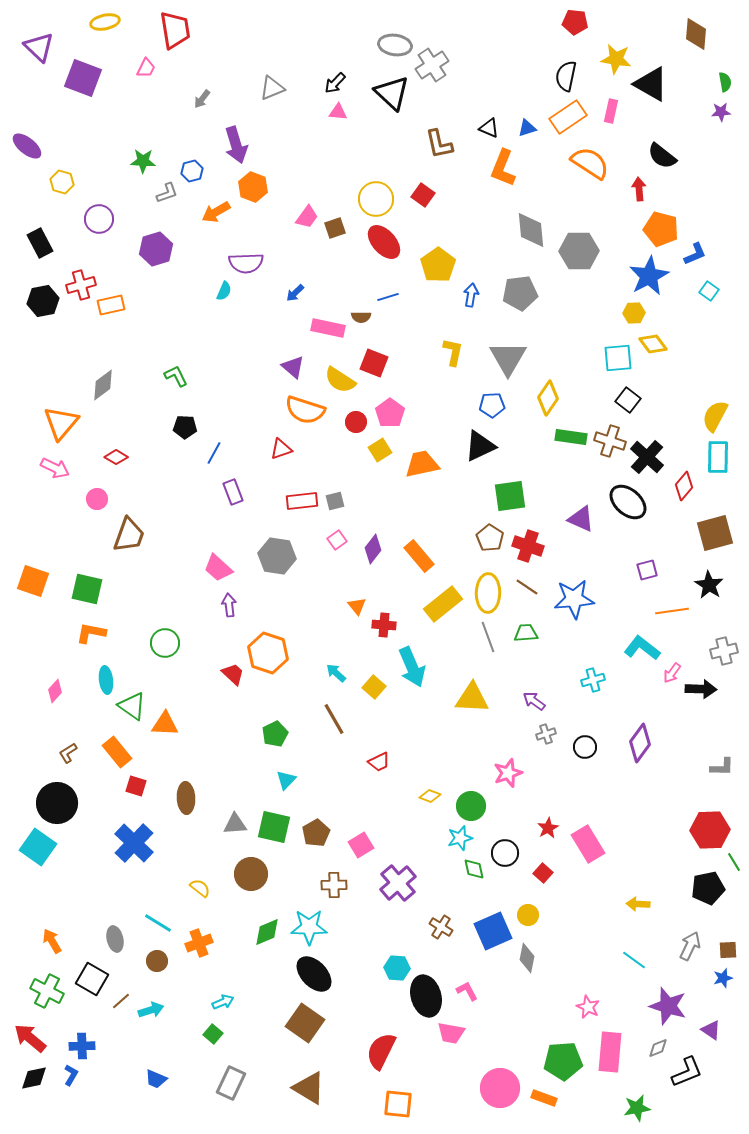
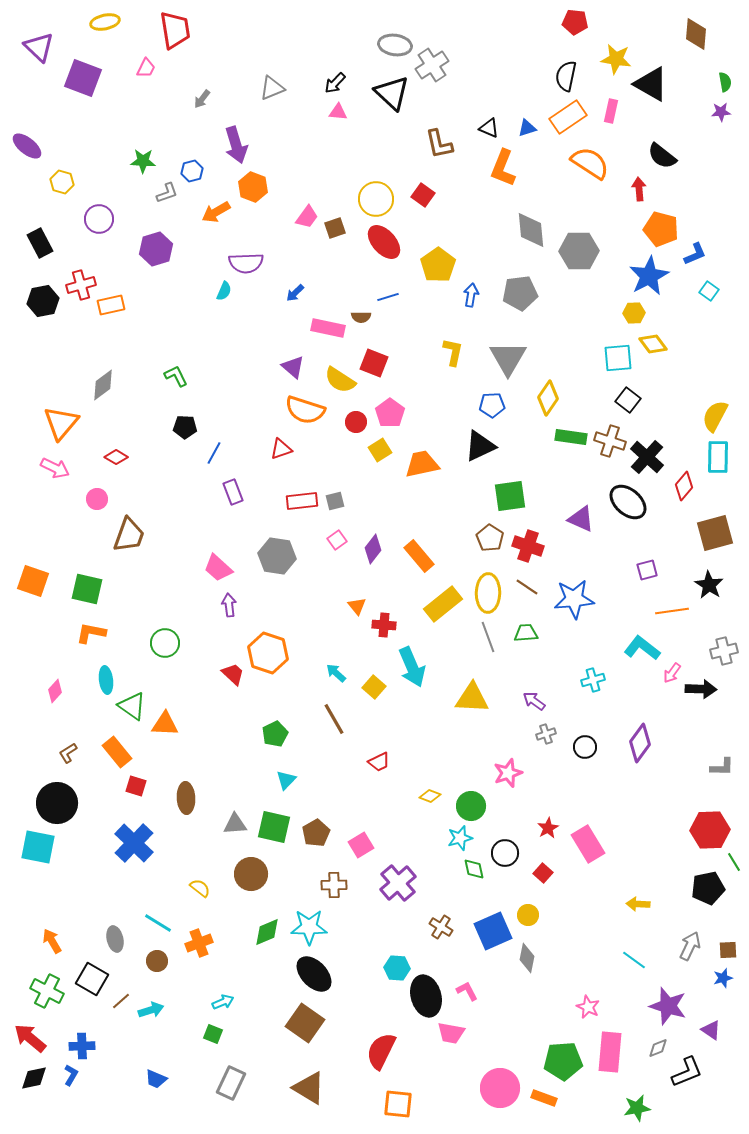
cyan square at (38, 847): rotated 24 degrees counterclockwise
green square at (213, 1034): rotated 18 degrees counterclockwise
